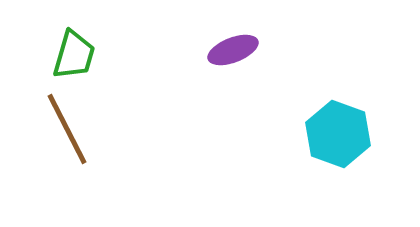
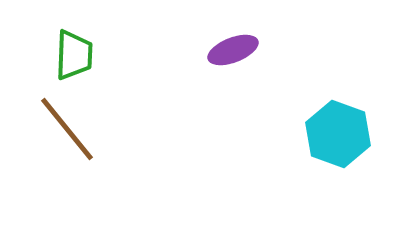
green trapezoid: rotated 14 degrees counterclockwise
brown line: rotated 12 degrees counterclockwise
